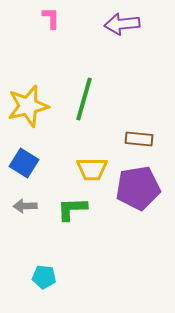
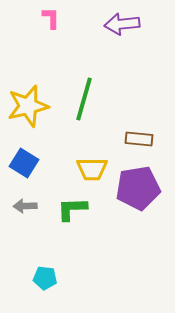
cyan pentagon: moved 1 px right, 1 px down
